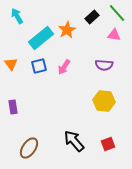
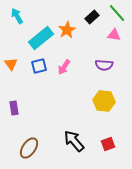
purple rectangle: moved 1 px right, 1 px down
